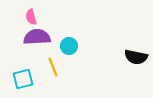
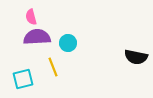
cyan circle: moved 1 px left, 3 px up
